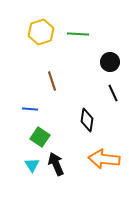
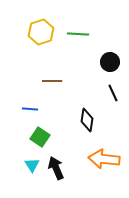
brown line: rotated 72 degrees counterclockwise
black arrow: moved 4 px down
